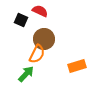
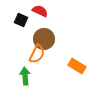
orange rectangle: rotated 48 degrees clockwise
green arrow: moved 1 px left, 2 px down; rotated 48 degrees counterclockwise
